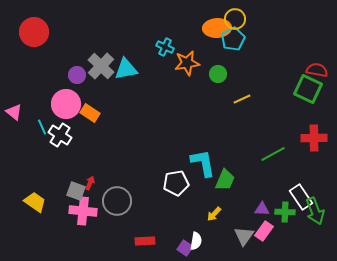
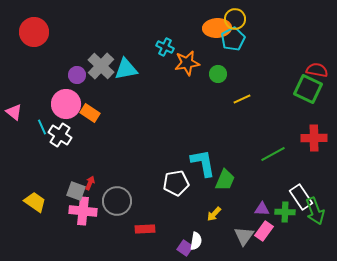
red rectangle: moved 12 px up
